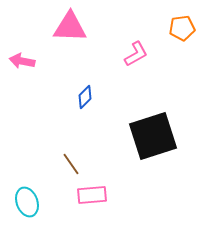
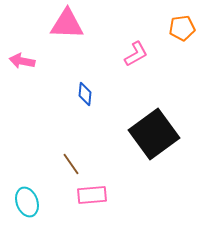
pink triangle: moved 3 px left, 3 px up
blue diamond: moved 3 px up; rotated 40 degrees counterclockwise
black square: moved 1 px right, 2 px up; rotated 18 degrees counterclockwise
